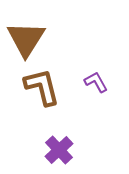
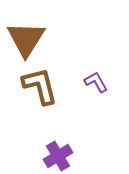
brown L-shape: moved 2 px left, 1 px up
purple cross: moved 1 px left, 6 px down; rotated 12 degrees clockwise
